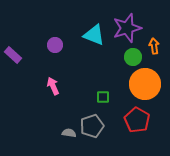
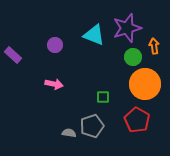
pink arrow: moved 1 px right, 2 px up; rotated 126 degrees clockwise
